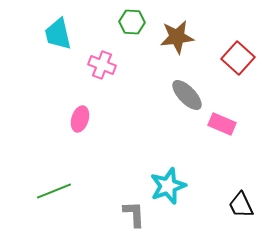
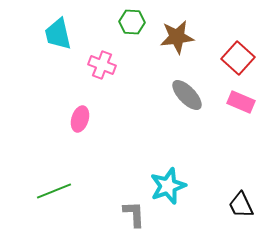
pink rectangle: moved 19 px right, 22 px up
